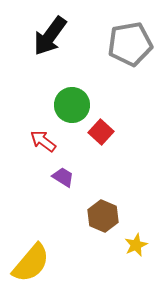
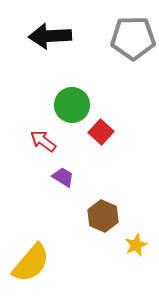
black arrow: rotated 51 degrees clockwise
gray pentagon: moved 3 px right, 6 px up; rotated 9 degrees clockwise
